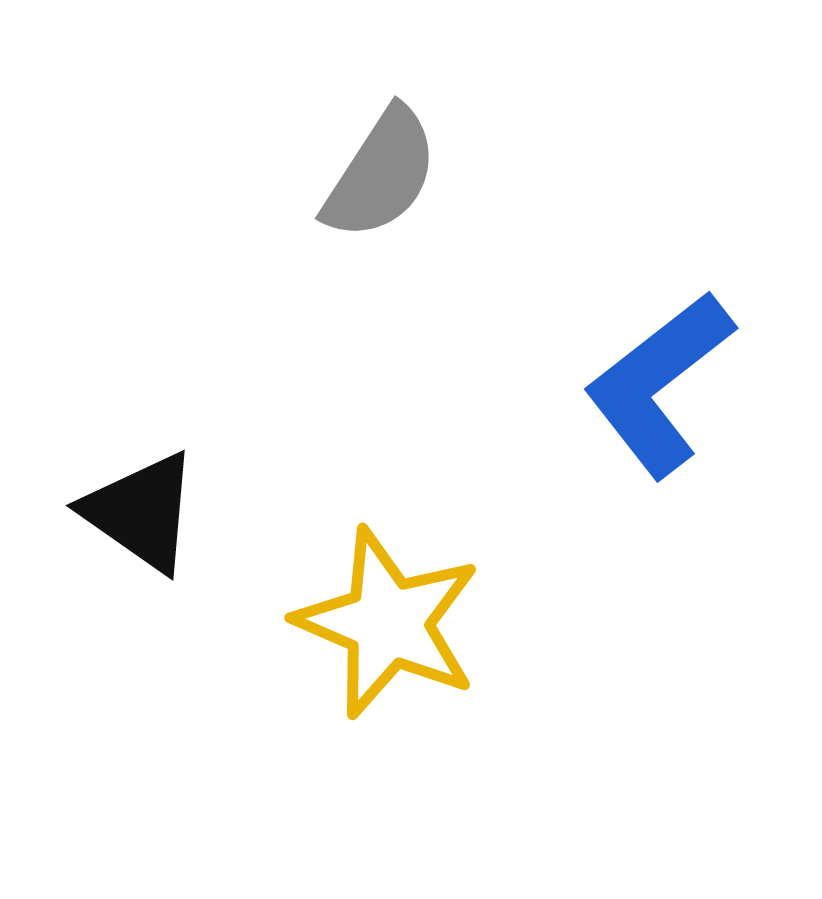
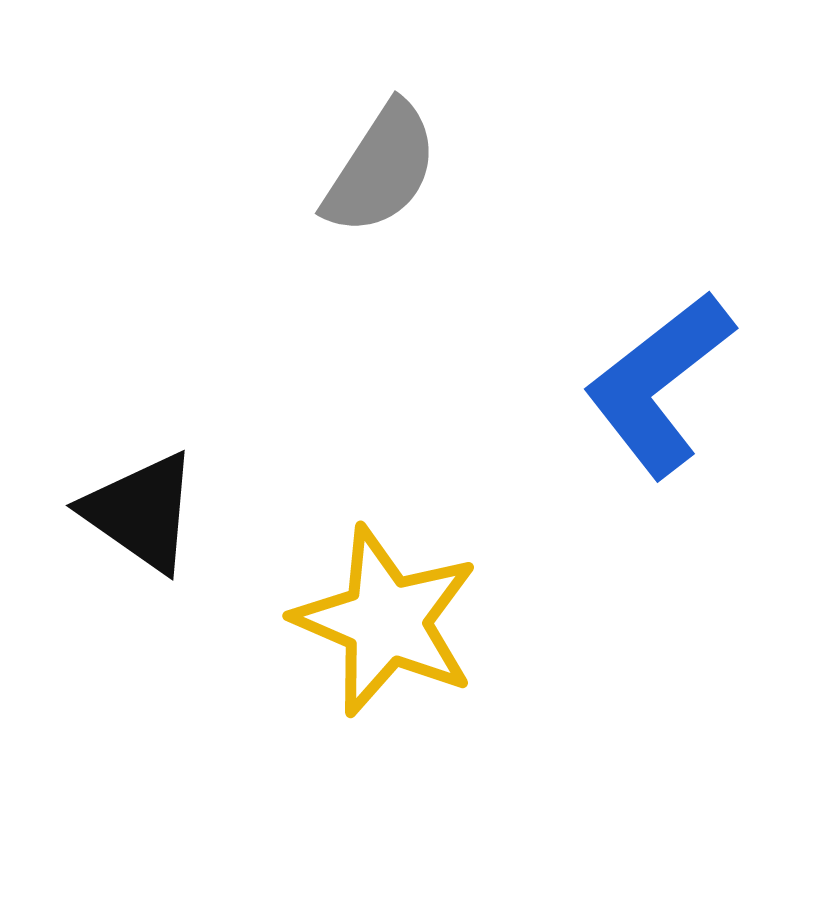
gray semicircle: moved 5 px up
yellow star: moved 2 px left, 2 px up
